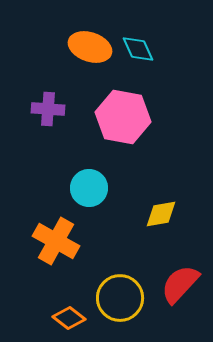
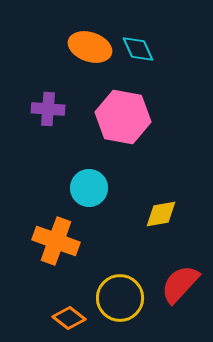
orange cross: rotated 9 degrees counterclockwise
